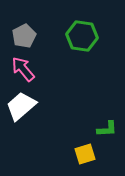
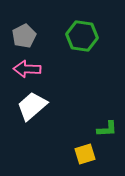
pink arrow: moved 4 px right; rotated 48 degrees counterclockwise
white trapezoid: moved 11 px right
